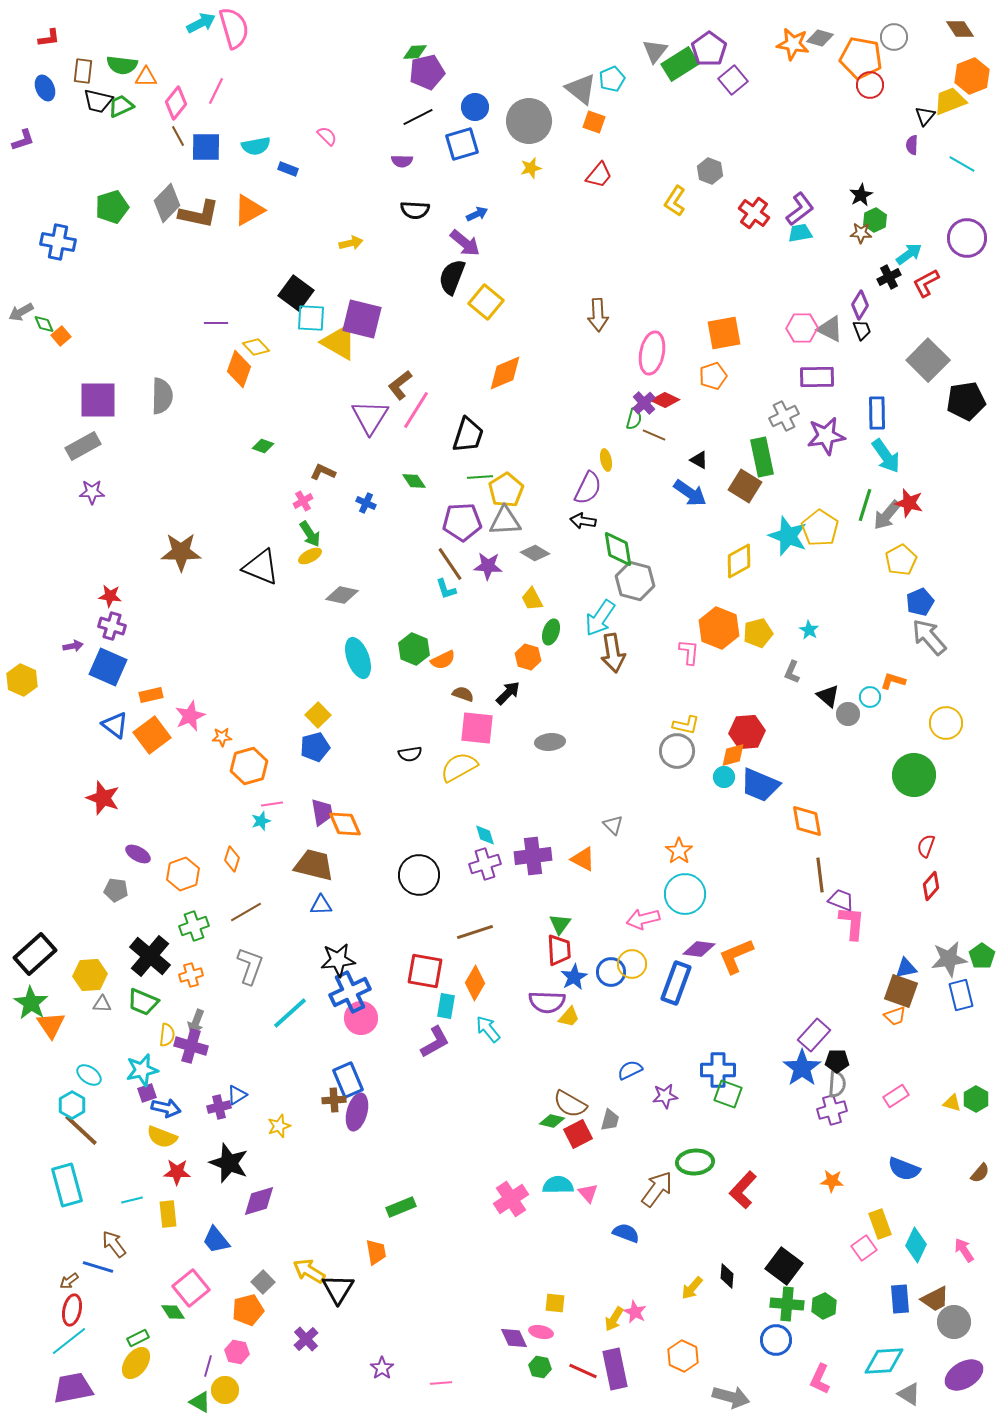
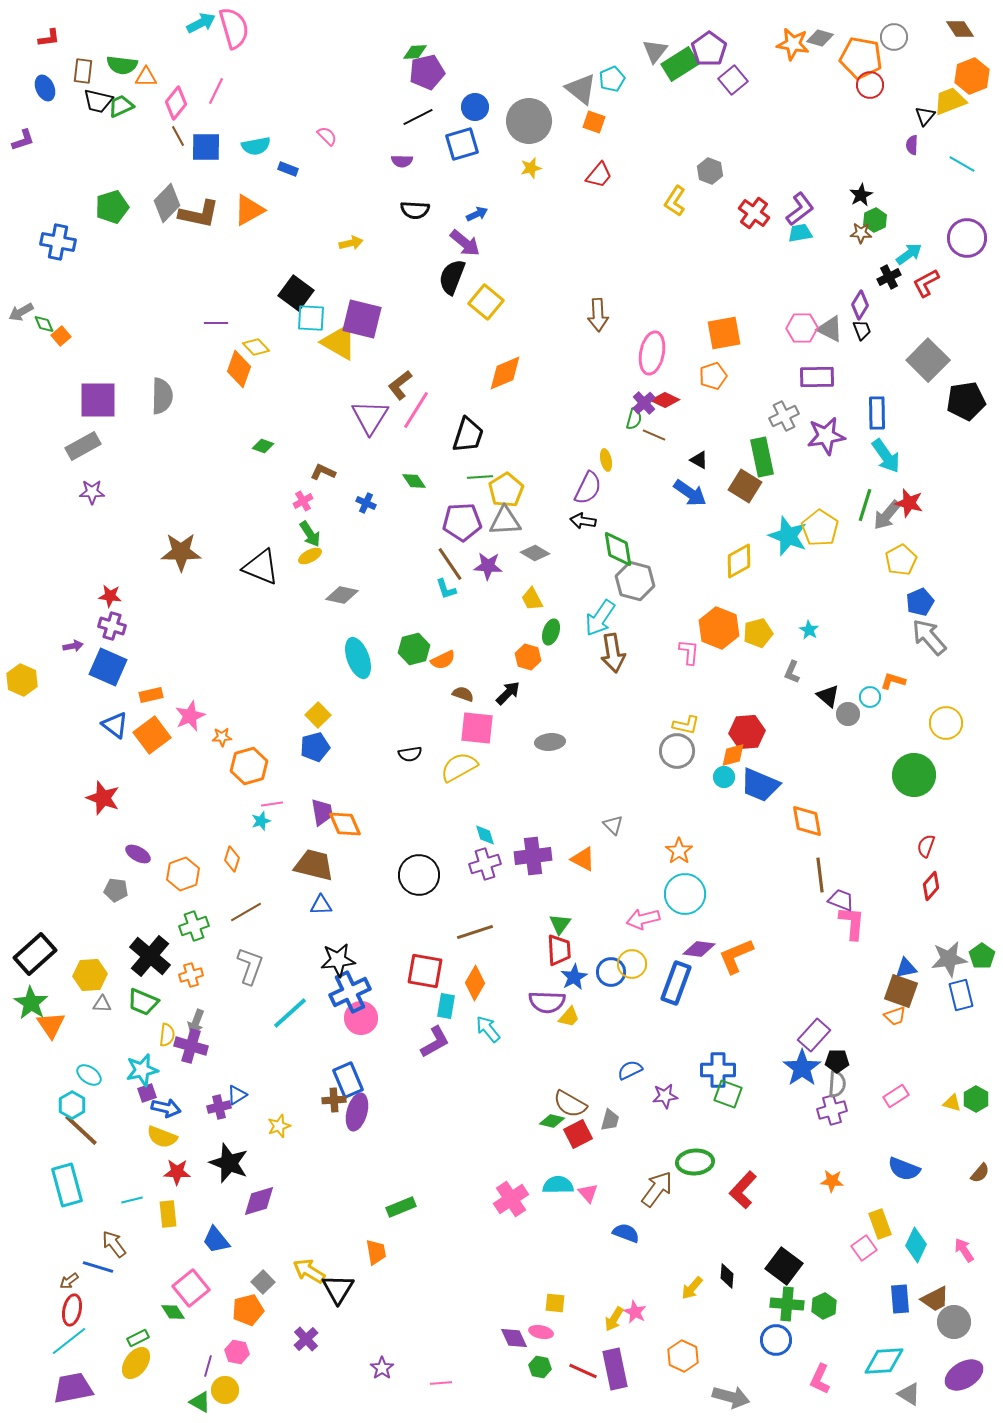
green hexagon at (414, 649): rotated 24 degrees clockwise
